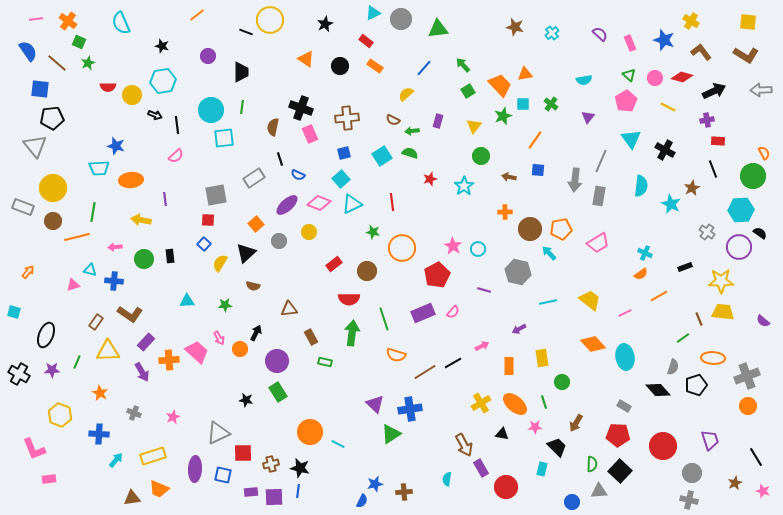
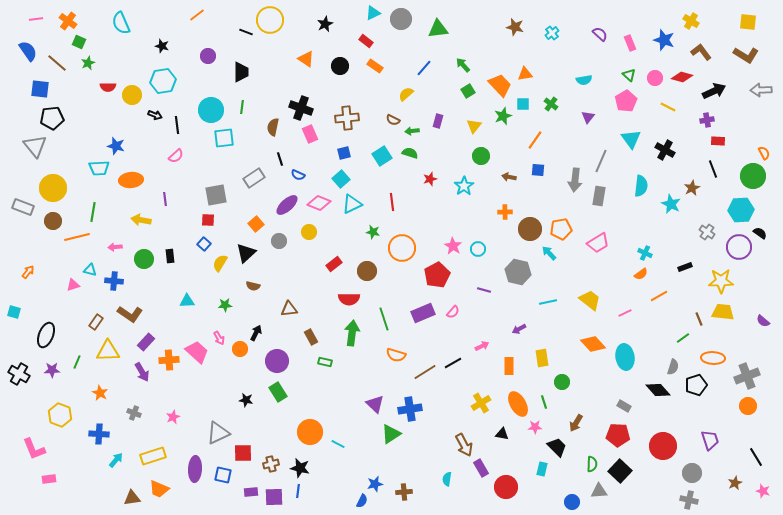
orange ellipse at (515, 404): moved 3 px right; rotated 20 degrees clockwise
